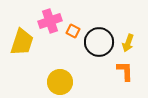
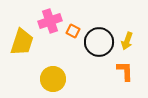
yellow arrow: moved 1 px left, 2 px up
yellow circle: moved 7 px left, 3 px up
